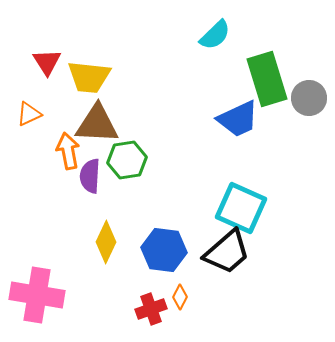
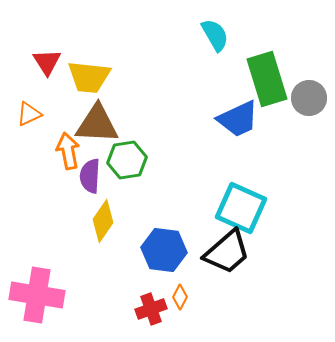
cyan semicircle: rotated 76 degrees counterclockwise
yellow diamond: moved 3 px left, 21 px up; rotated 9 degrees clockwise
